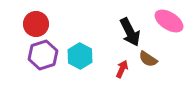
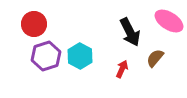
red circle: moved 2 px left
purple hexagon: moved 3 px right, 1 px down
brown semicircle: moved 7 px right, 1 px up; rotated 96 degrees clockwise
